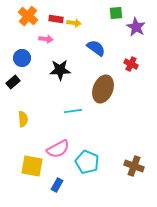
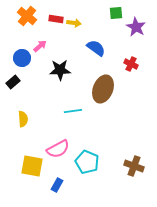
orange cross: moved 1 px left
pink arrow: moved 6 px left, 7 px down; rotated 48 degrees counterclockwise
